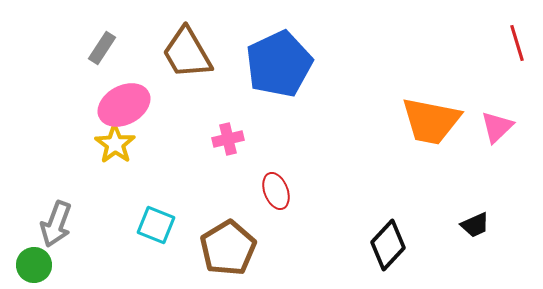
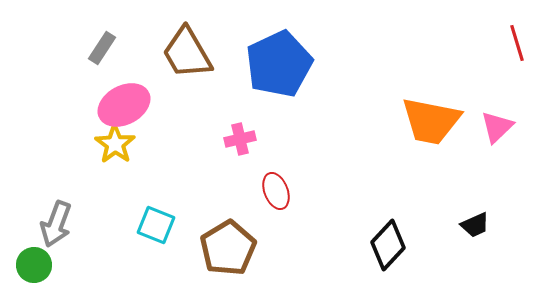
pink cross: moved 12 px right
